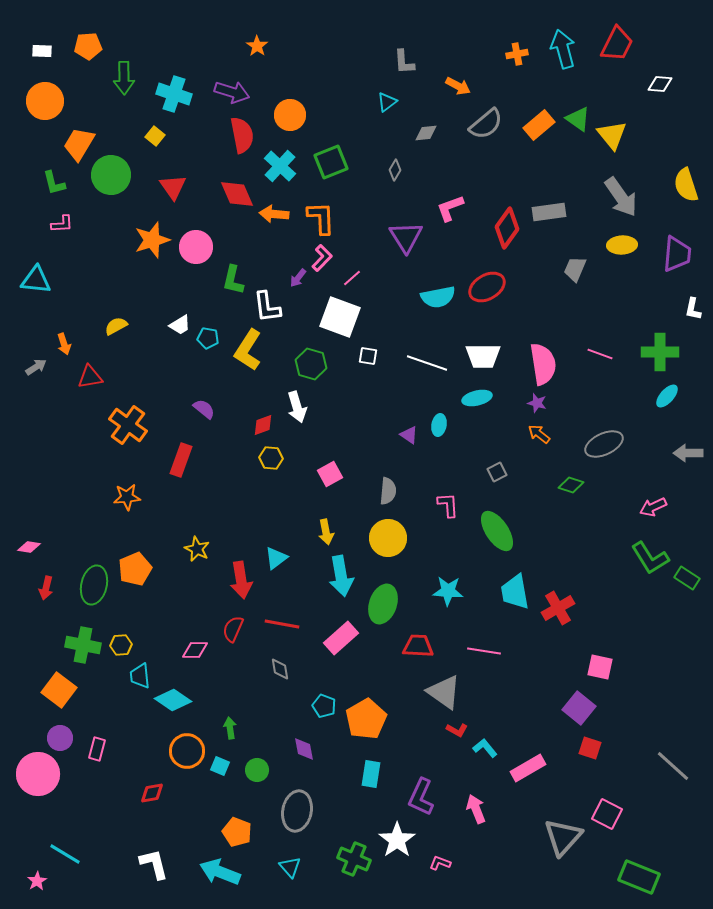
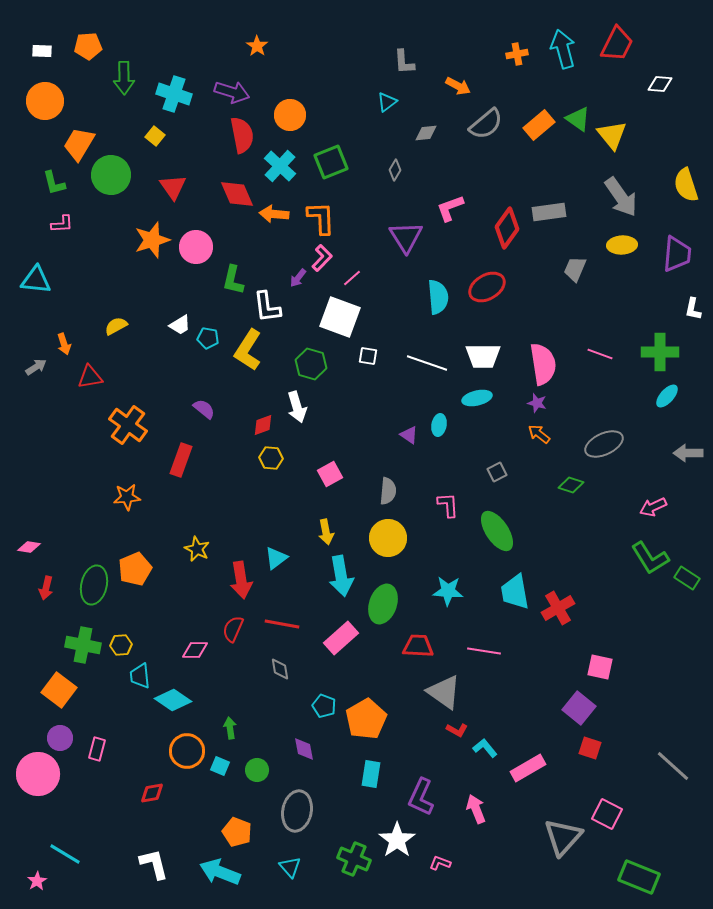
cyan semicircle at (438, 297): rotated 84 degrees counterclockwise
